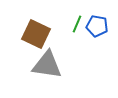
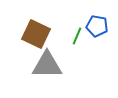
green line: moved 12 px down
gray triangle: rotated 8 degrees counterclockwise
